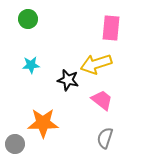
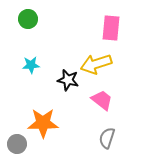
gray semicircle: moved 2 px right
gray circle: moved 2 px right
